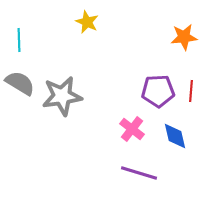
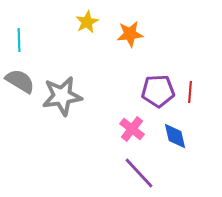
yellow star: rotated 20 degrees clockwise
orange star: moved 54 px left, 3 px up
gray semicircle: moved 2 px up
red line: moved 1 px left, 1 px down
purple line: rotated 30 degrees clockwise
